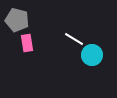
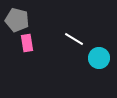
cyan circle: moved 7 px right, 3 px down
